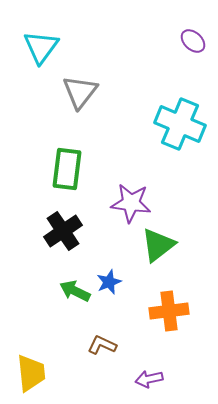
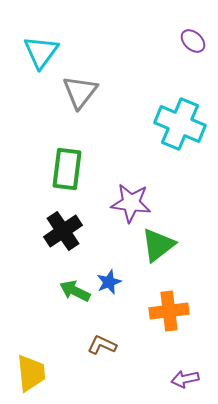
cyan triangle: moved 5 px down
purple arrow: moved 36 px right
